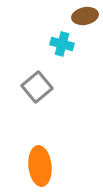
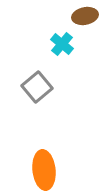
cyan cross: rotated 25 degrees clockwise
orange ellipse: moved 4 px right, 4 px down
